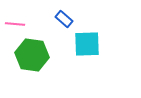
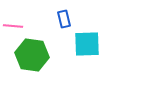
blue rectangle: rotated 36 degrees clockwise
pink line: moved 2 px left, 2 px down
